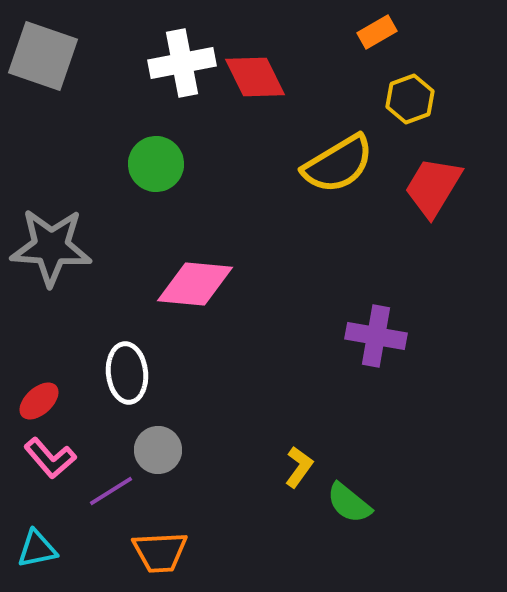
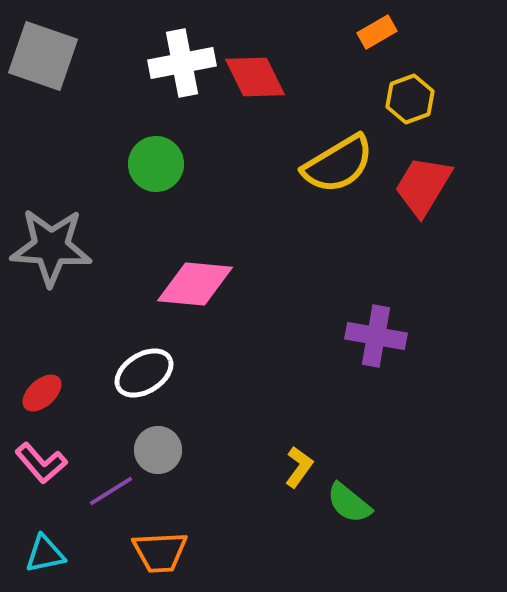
red trapezoid: moved 10 px left, 1 px up
white ellipse: moved 17 px right; rotated 64 degrees clockwise
red ellipse: moved 3 px right, 8 px up
pink L-shape: moved 9 px left, 5 px down
cyan triangle: moved 8 px right, 5 px down
